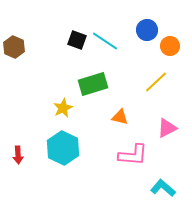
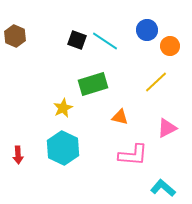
brown hexagon: moved 1 px right, 11 px up
